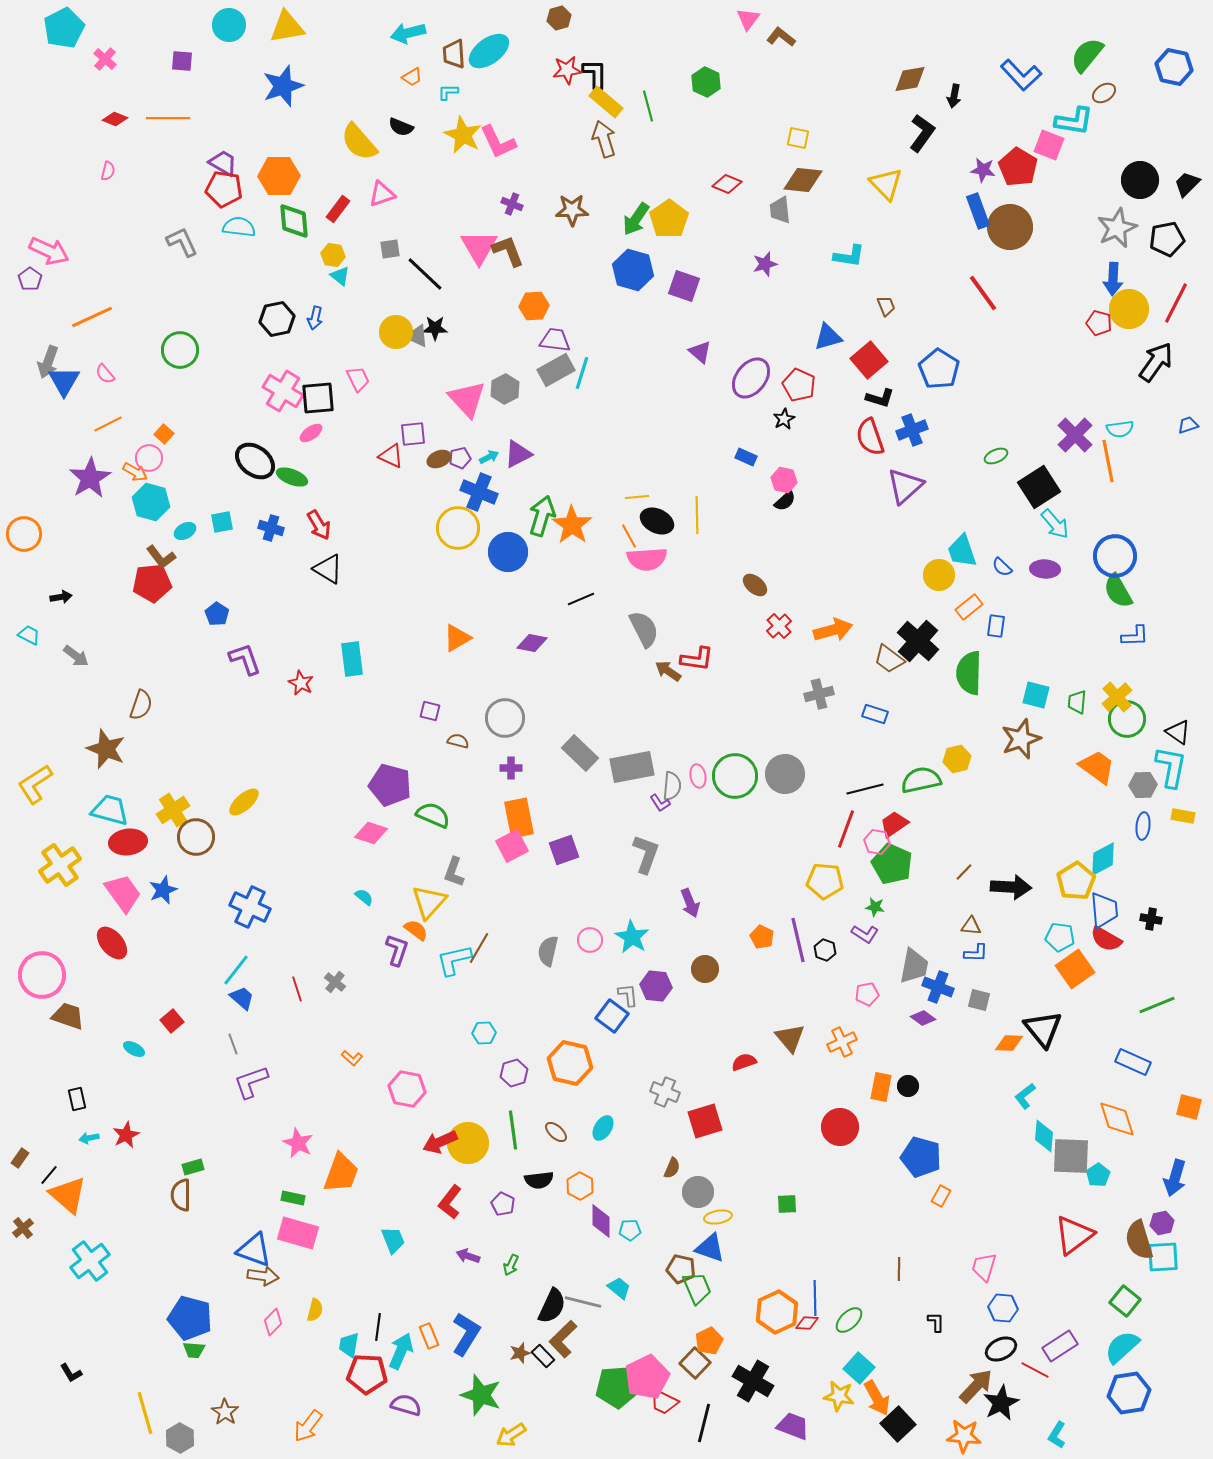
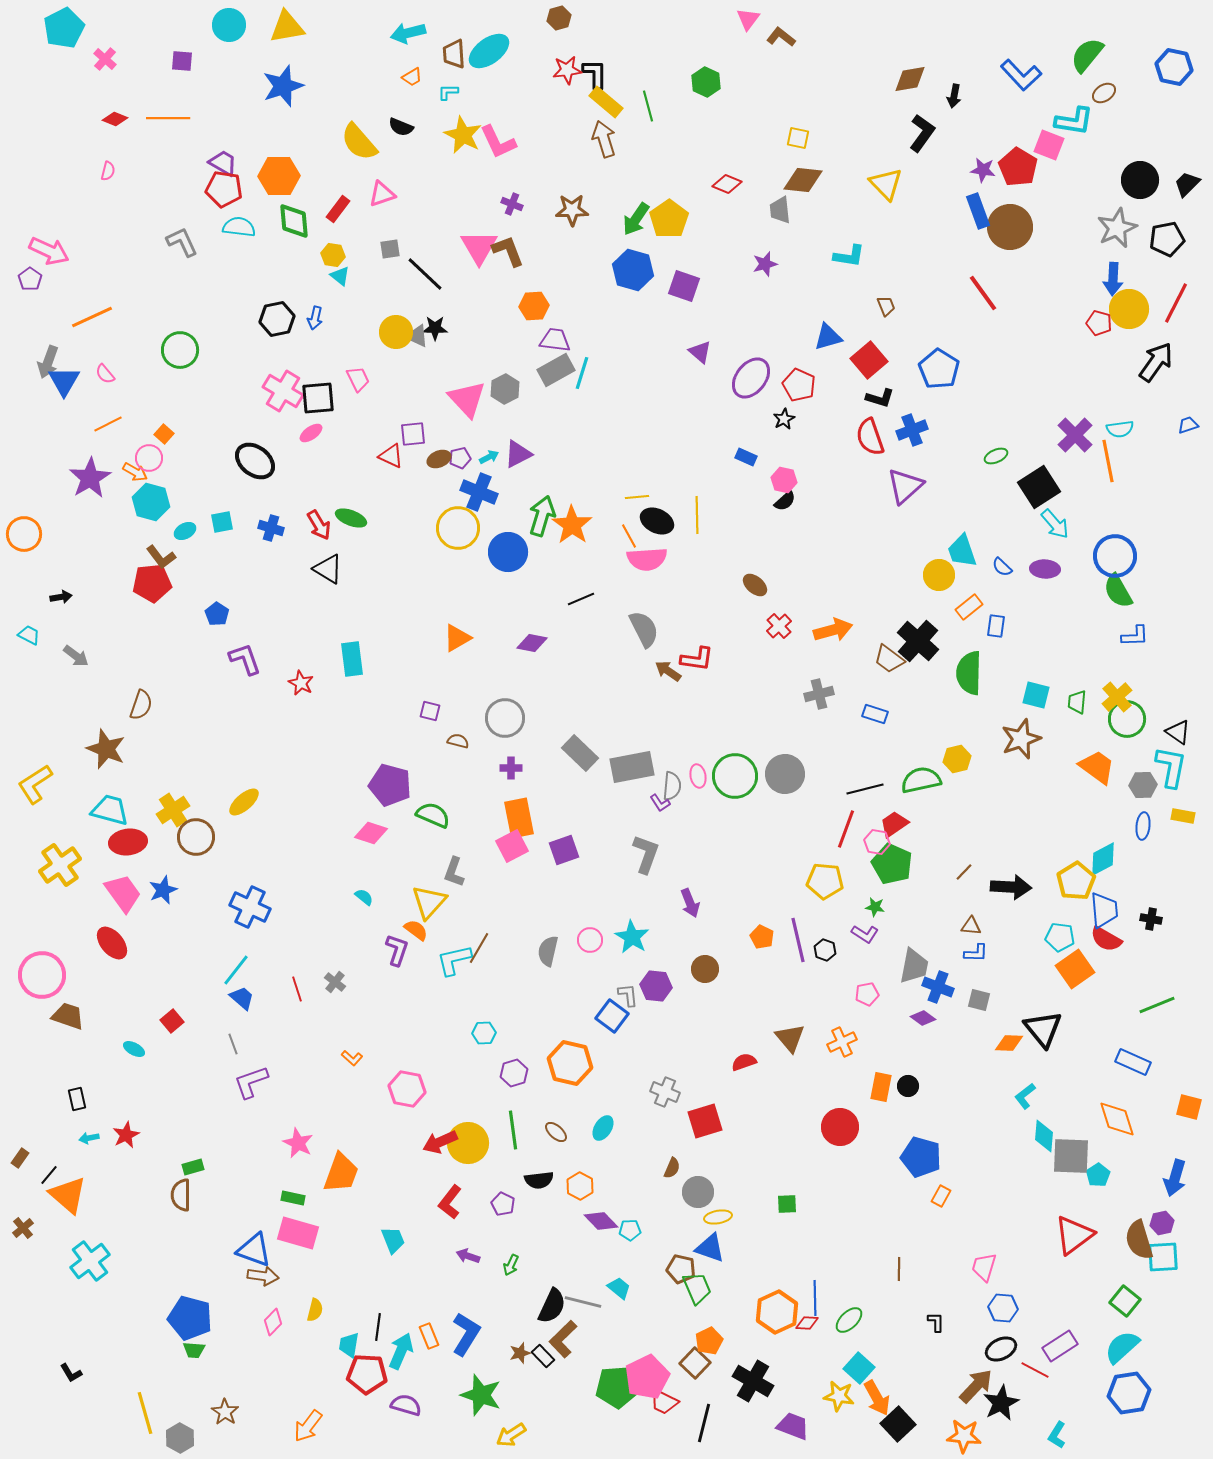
green ellipse at (292, 477): moved 59 px right, 41 px down
purple diamond at (601, 1221): rotated 44 degrees counterclockwise
